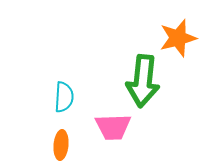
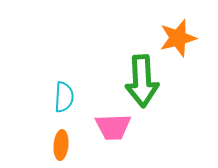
green arrow: moved 1 px left; rotated 9 degrees counterclockwise
